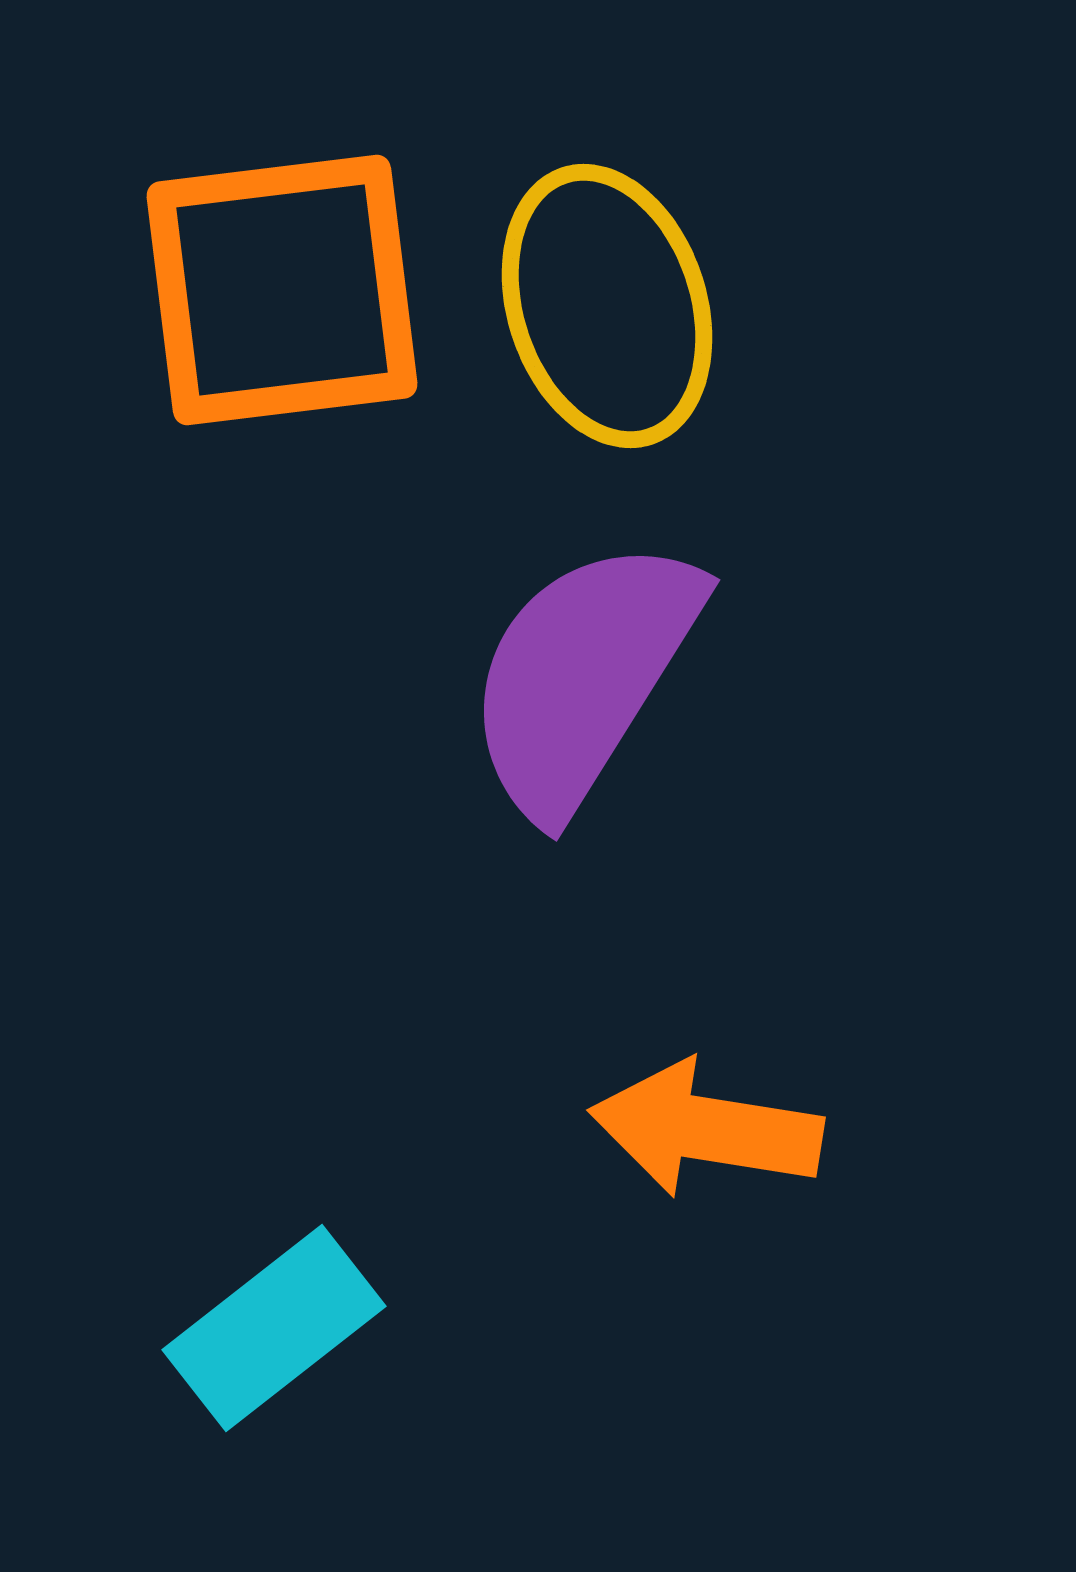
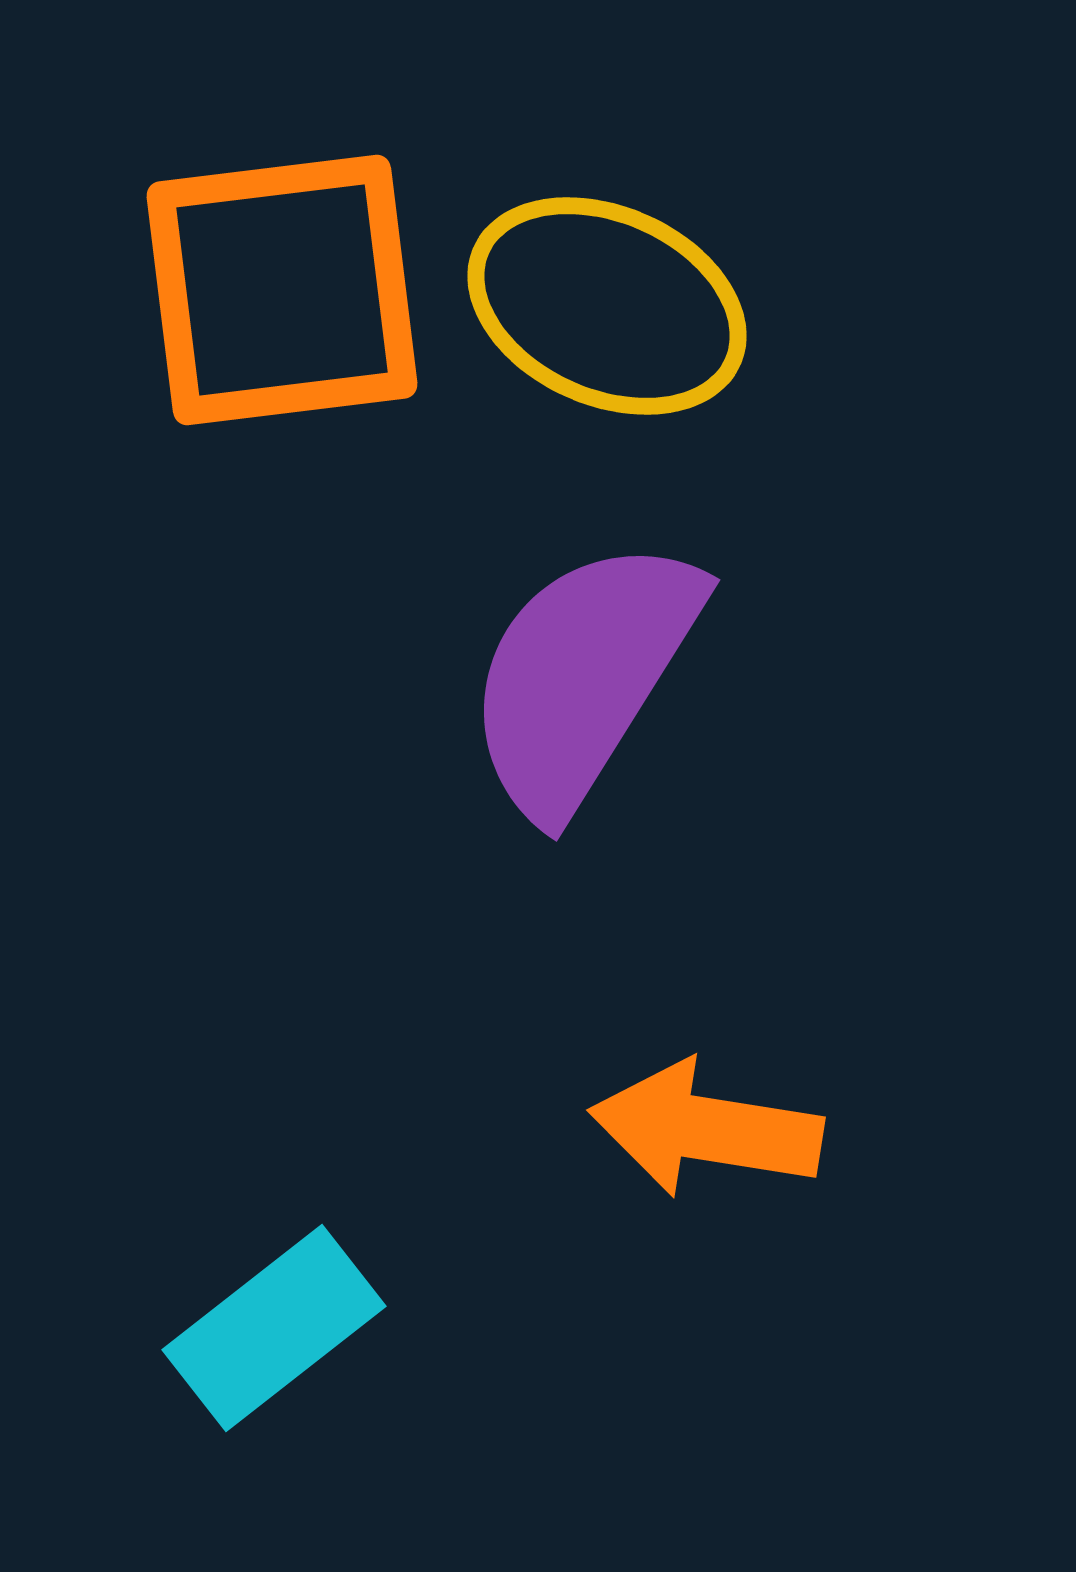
yellow ellipse: rotated 48 degrees counterclockwise
